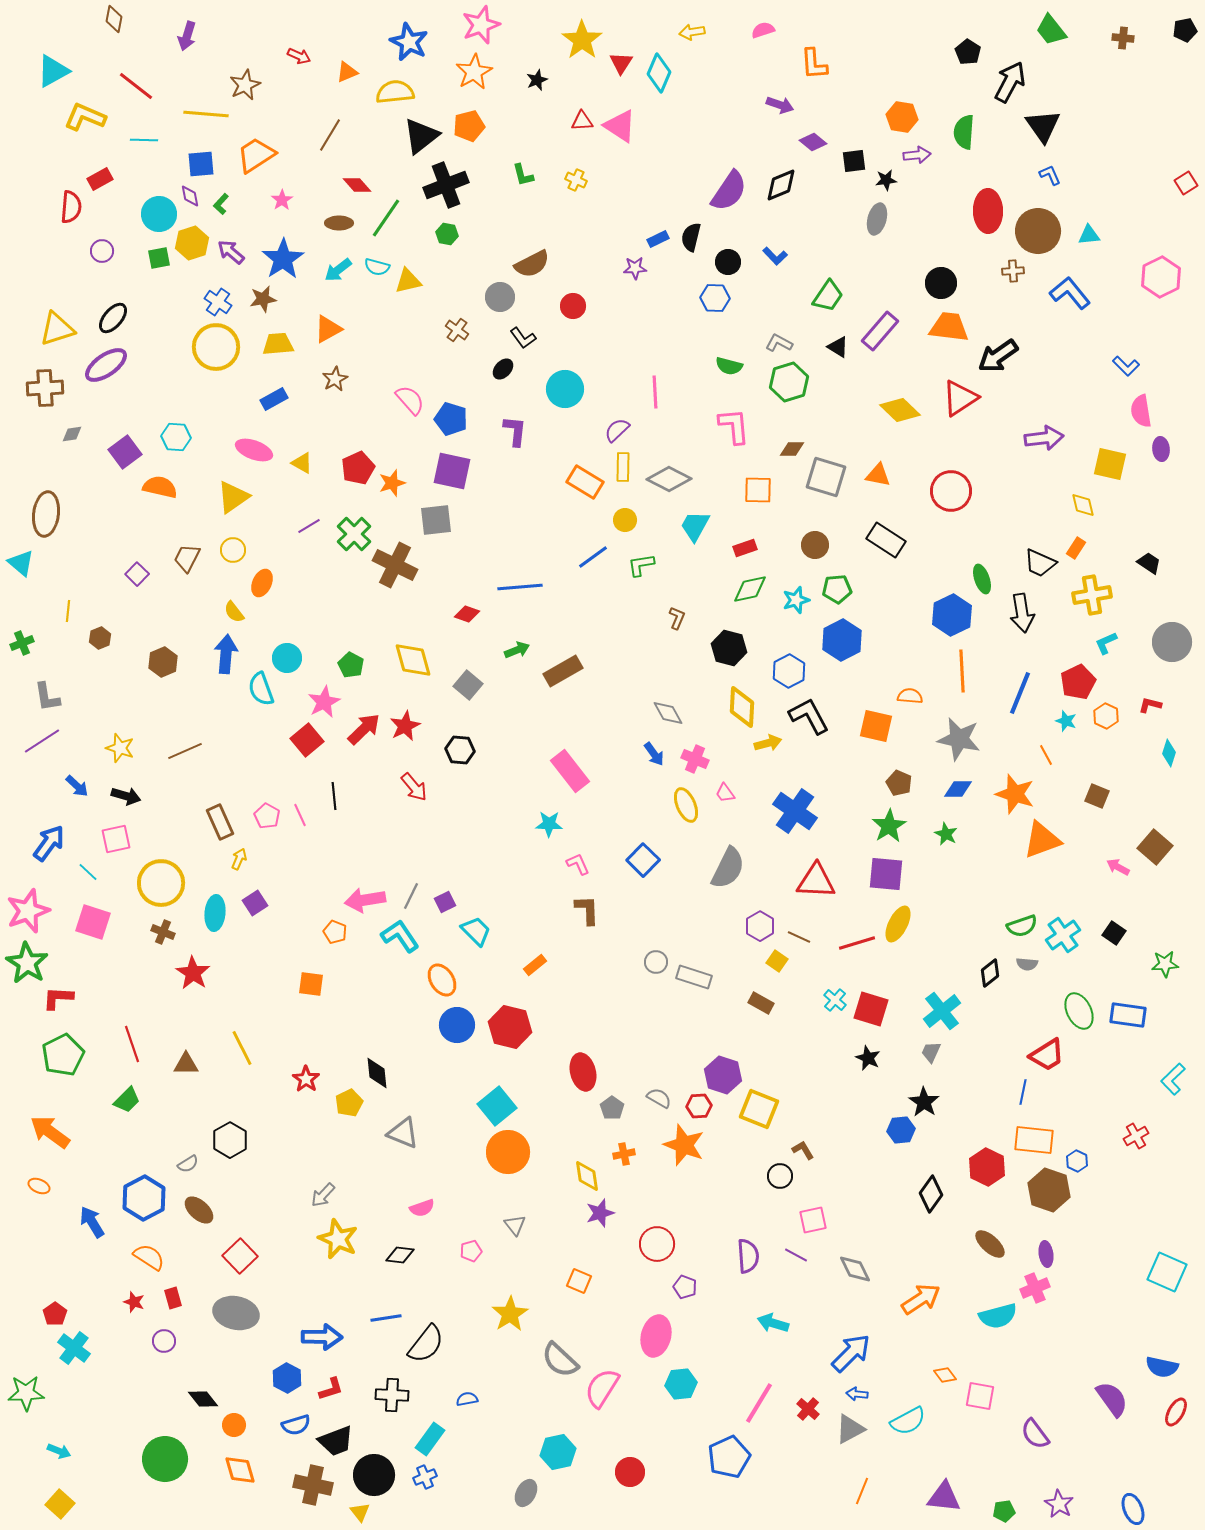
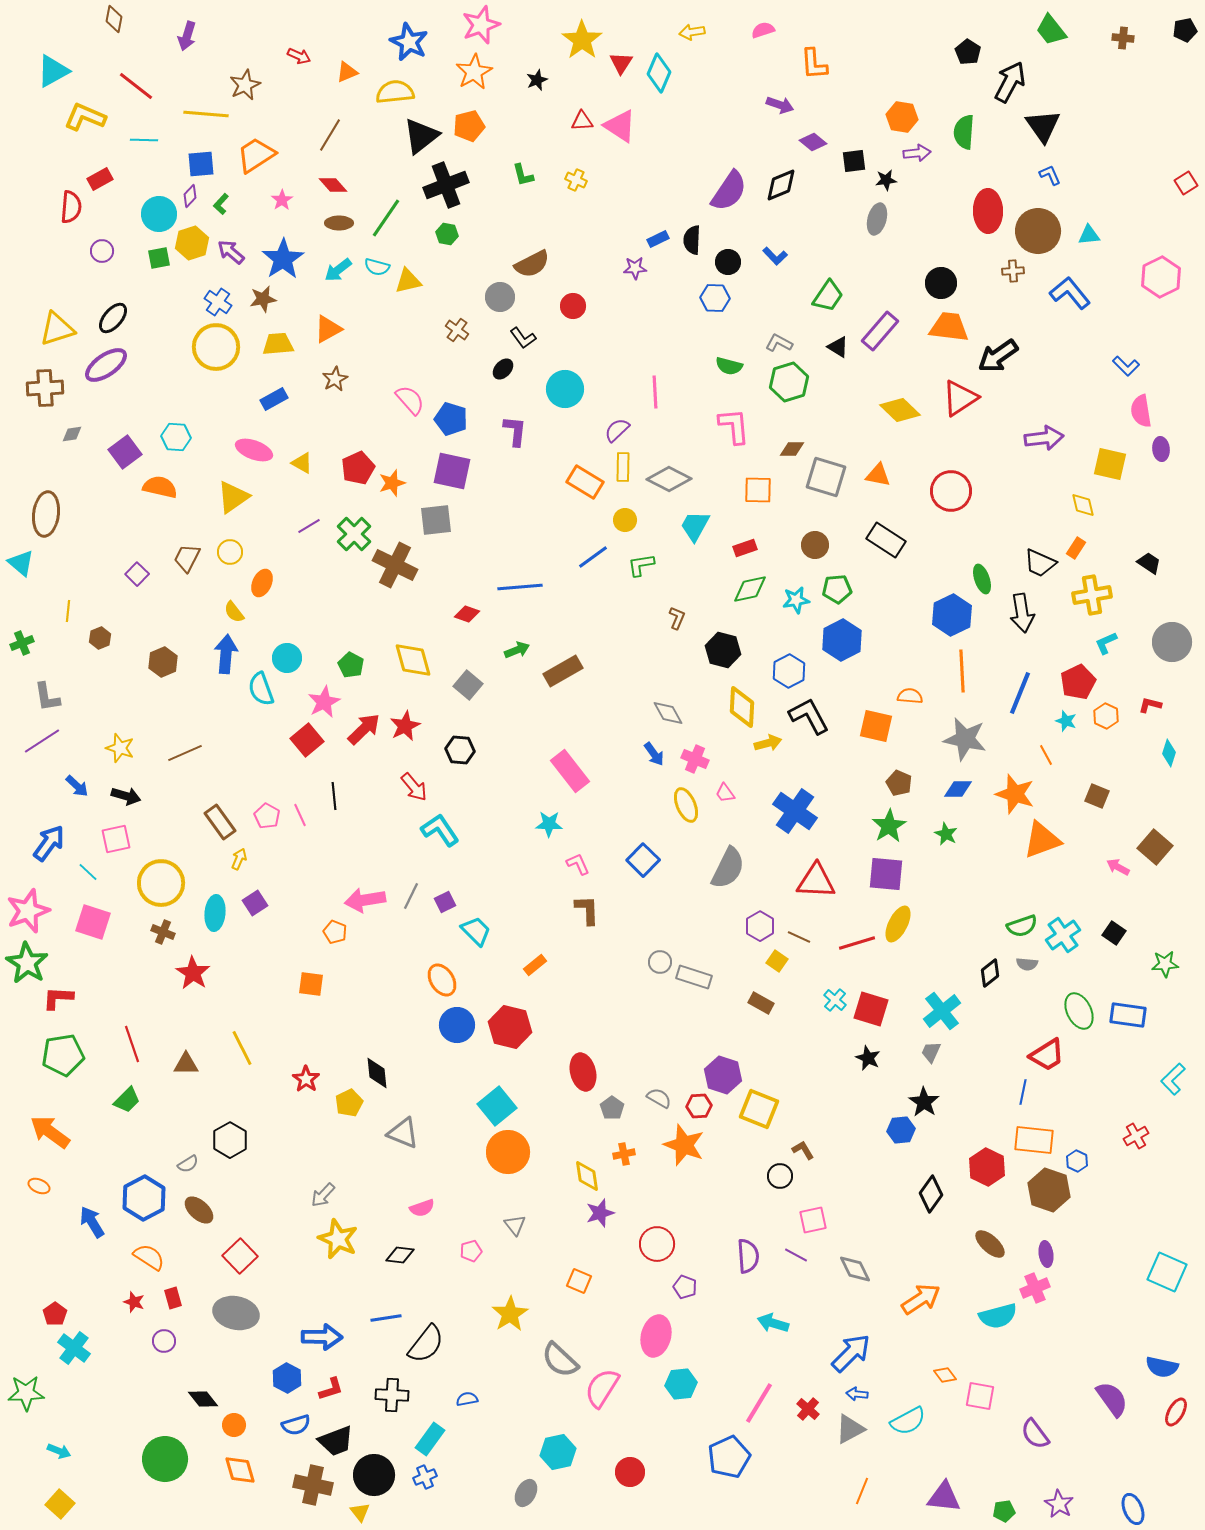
purple arrow at (917, 155): moved 2 px up
red diamond at (357, 185): moved 24 px left
purple diamond at (190, 196): rotated 55 degrees clockwise
black semicircle at (691, 237): moved 1 px right, 3 px down; rotated 12 degrees counterclockwise
yellow circle at (233, 550): moved 3 px left, 2 px down
cyan star at (796, 600): rotated 8 degrees clockwise
black hexagon at (729, 648): moved 6 px left, 2 px down
gray star at (959, 739): moved 6 px right
brown line at (185, 751): moved 2 px down
brown rectangle at (220, 822): rotated 12 degrees counterclockwise
cyan L-shape at (400, 936): moved 40 px right, 106 px up
gray circle at (656, 962): moved 4 px right
green pentagon at (63, 1055): rotated 18 degrees clockwise
